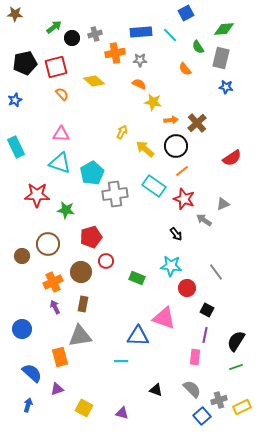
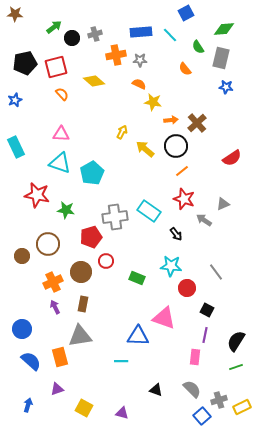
orange cross at (115, 53): moved 1 px right, 2 px down
cyan rectangle at (154, 186): moved 5 px left, 25 px down
gray cross at (115, 194): moved 23 px down
red star at (37, 195): rotated 10 degrees clockwise
blue semicircle at (32, 373): moved 1 px left, 12 px up
